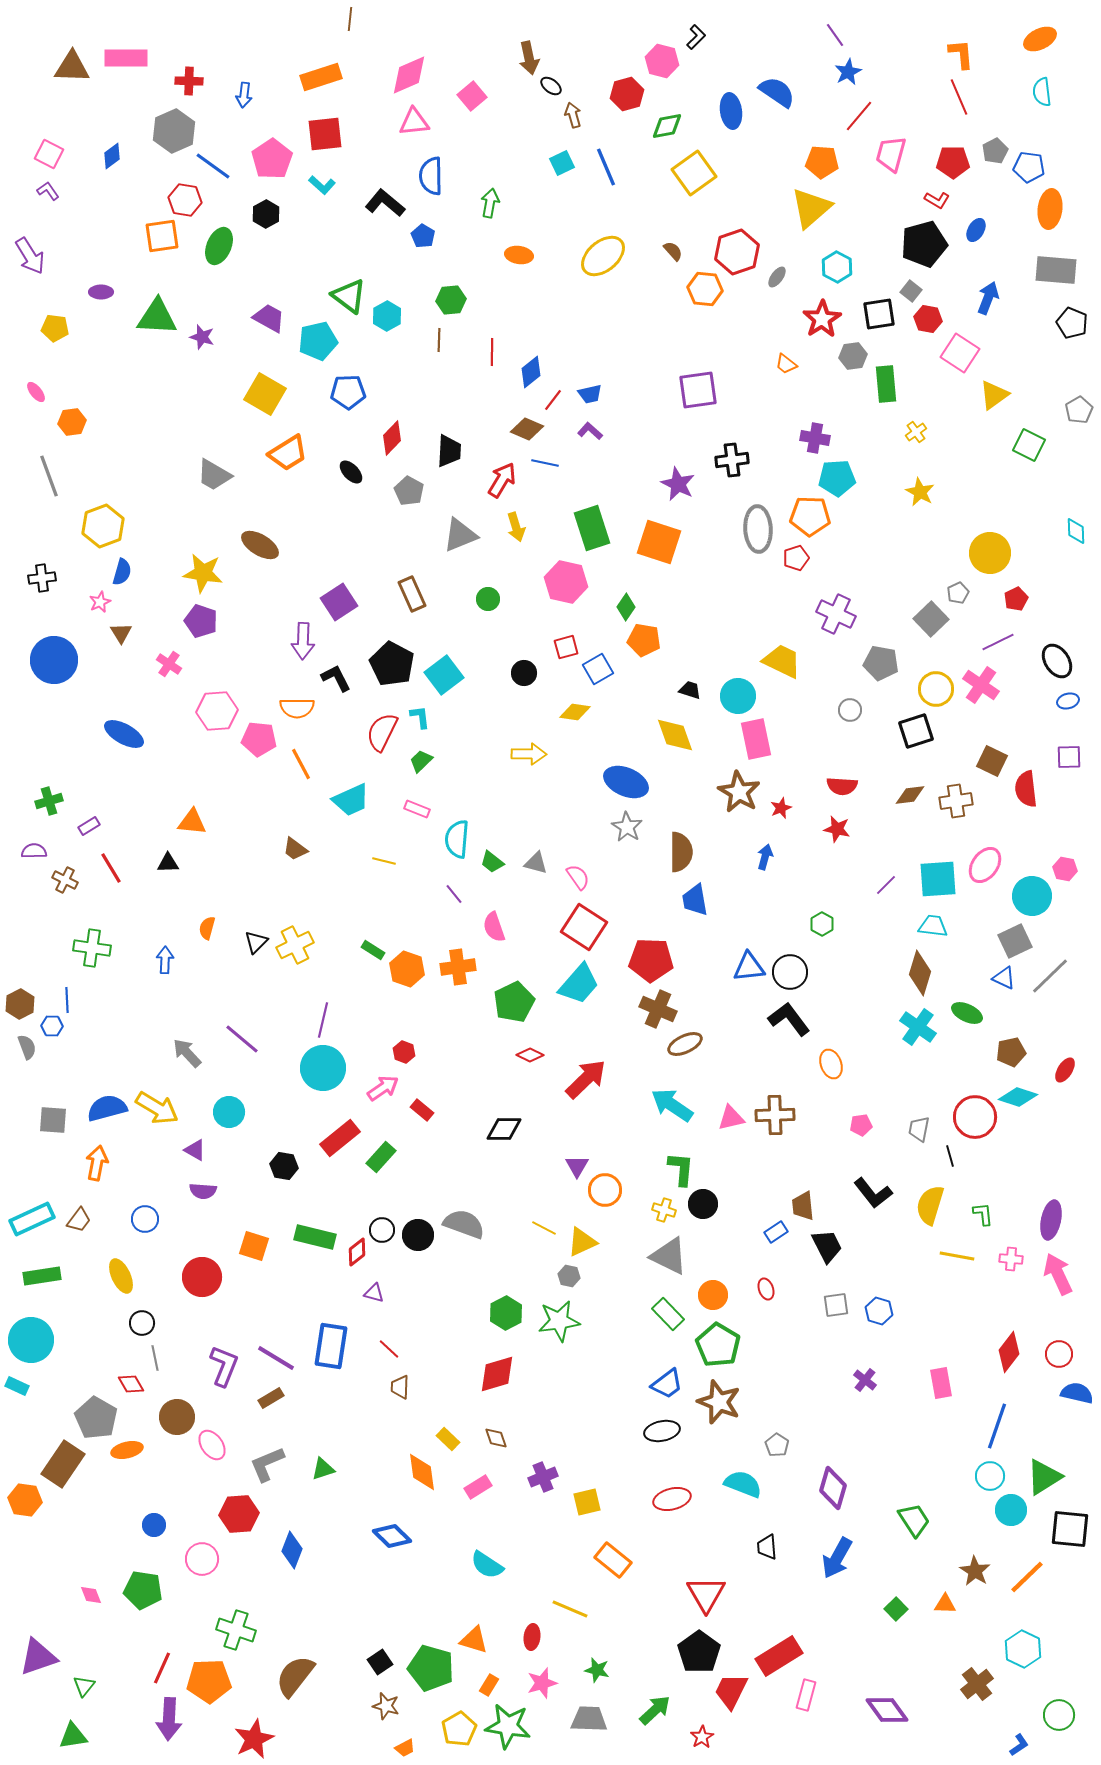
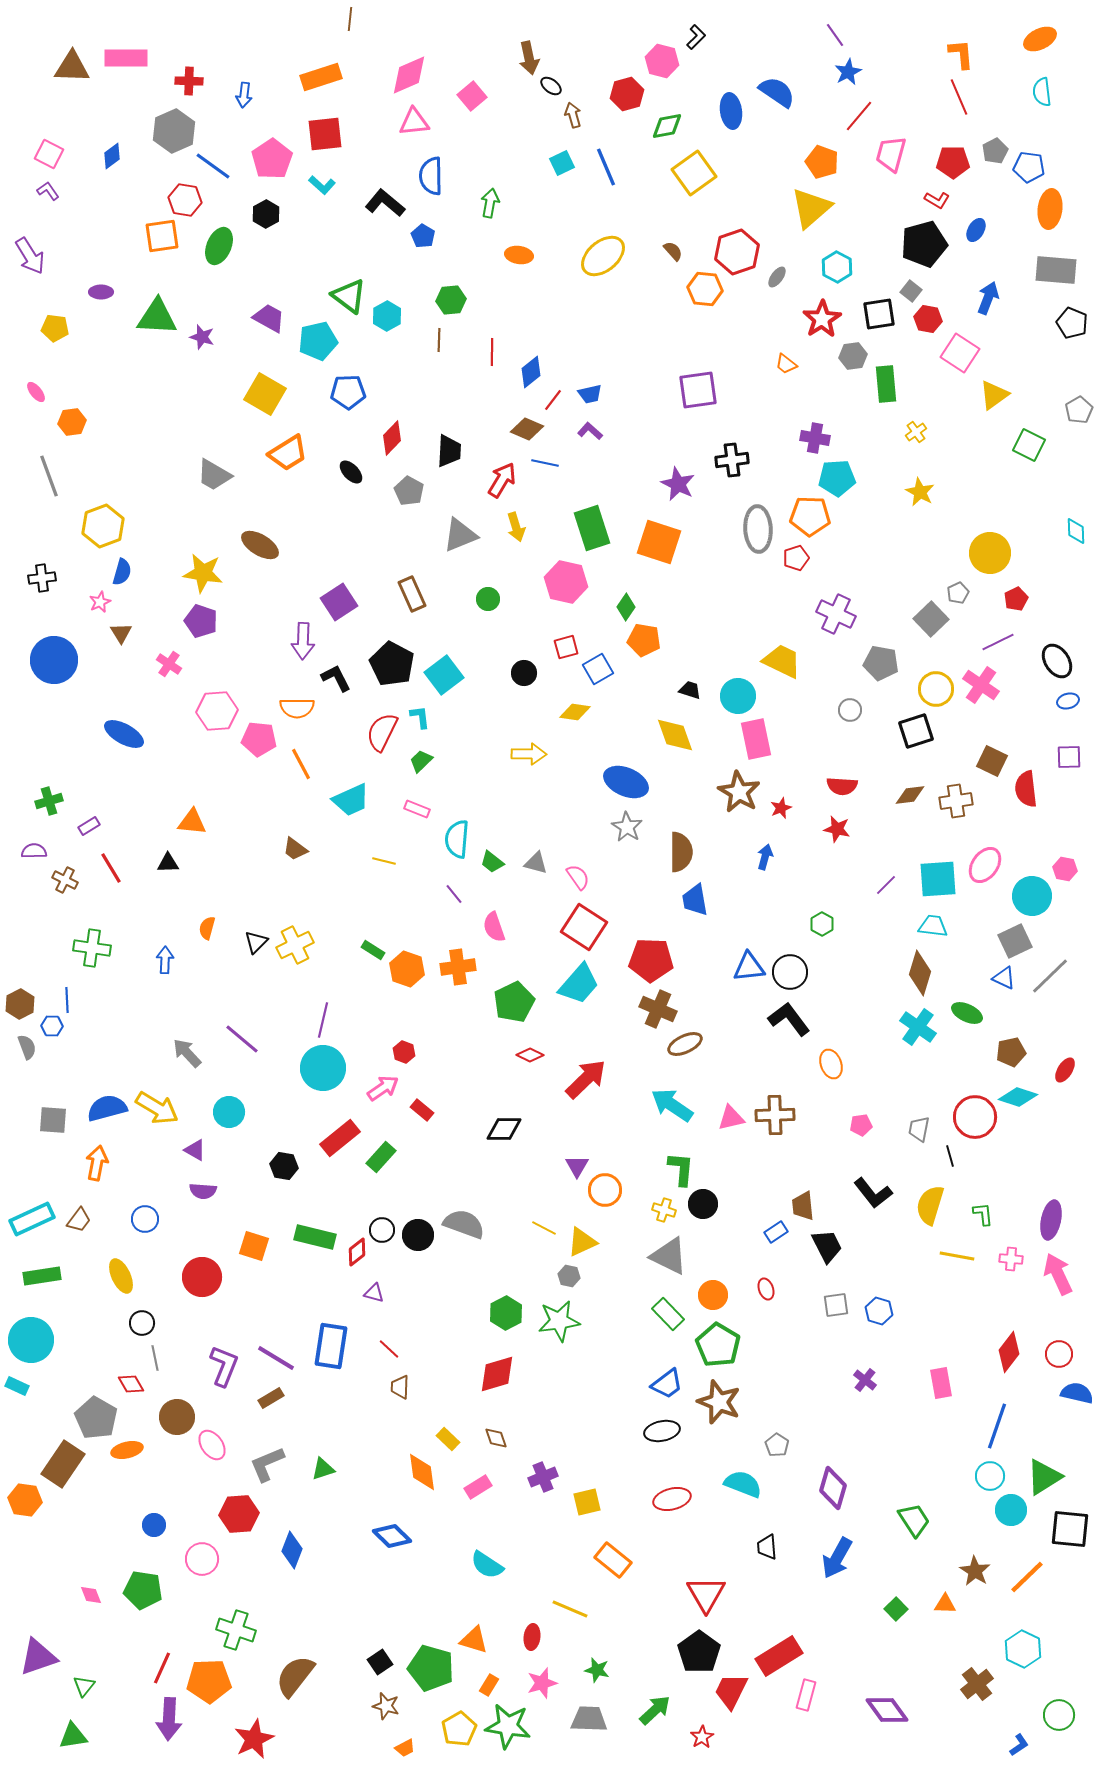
orange pentagon at (822, 162): rotated 16 degrees clockwise
